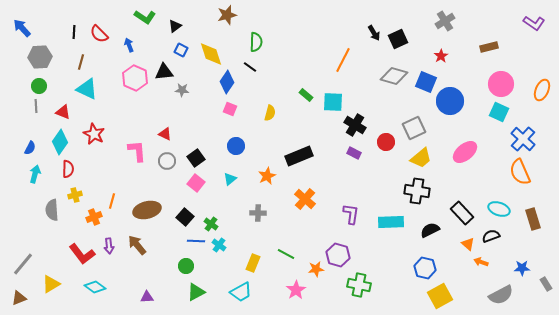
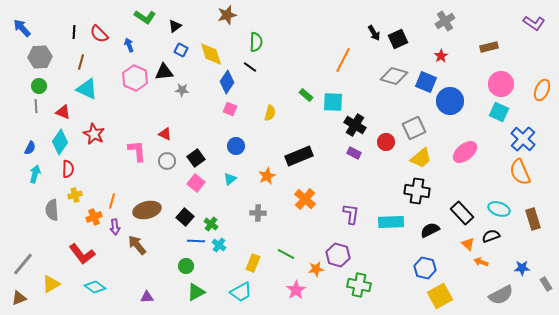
purple arrow at (109, 246): moved 6 px right, 19 px up
